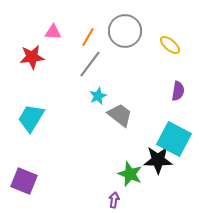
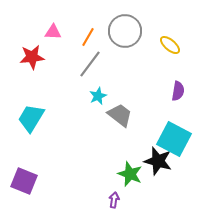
black star: moved 1 px down; rotated 16 degrees clockwise
